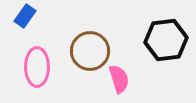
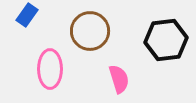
blue rectangle: moved 2 px right, 1 px up
brown circle: moved 20 px up
pink ellipse: moved 13 px right, 2 px down
